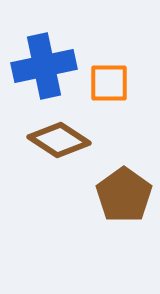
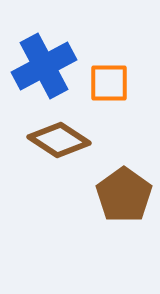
blue cross: rotated 16 degrees counterclockwise
